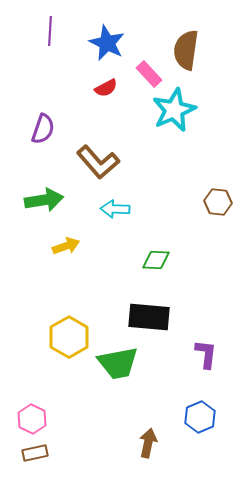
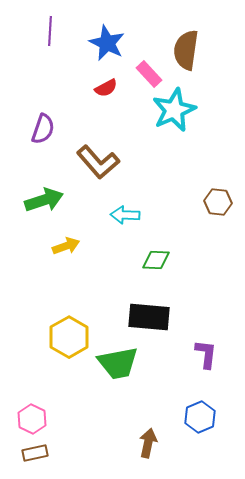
green arrow: rotated 9 degrees counterclockwise
cyan arrow: moved 10 px right, 6 px down
